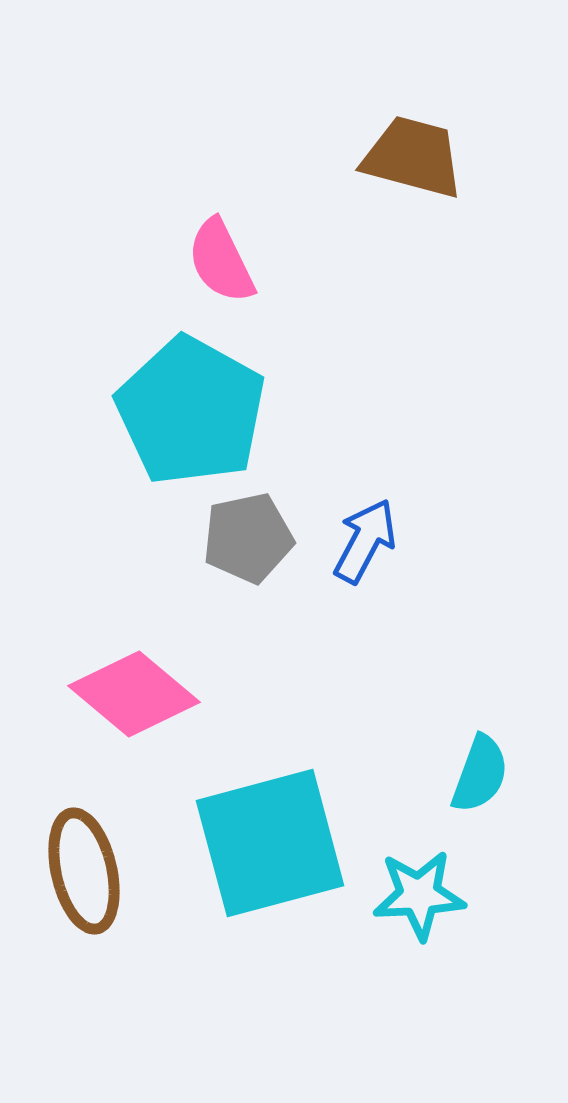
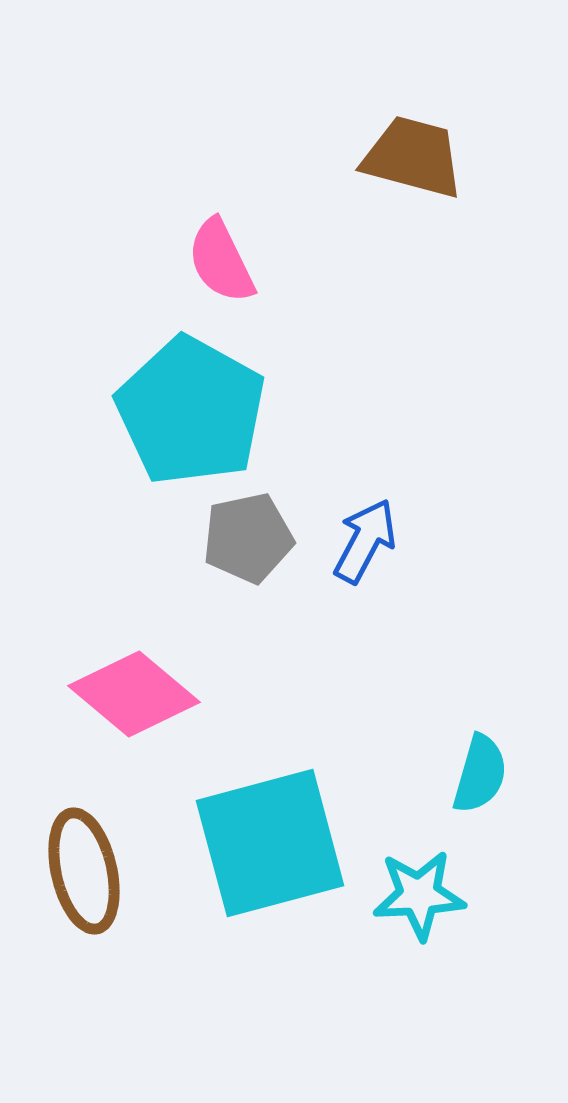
cyan semicircle: rotated 4 degrees counterclockwise
